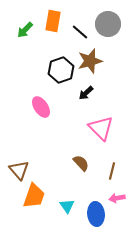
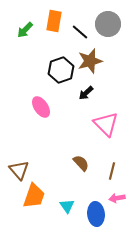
orange rectangle: moved 1 px right
pink triangle: moved 5 px right, 4 px up
